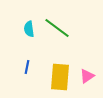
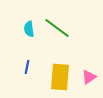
pink triangle: moved 2 px right, 1 px down
